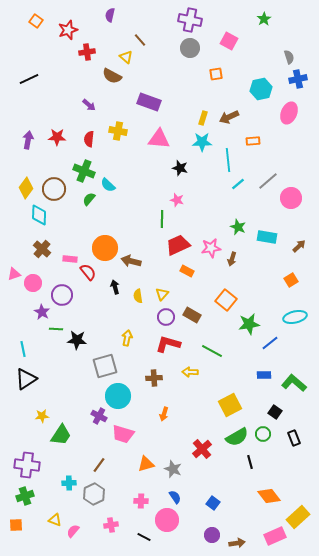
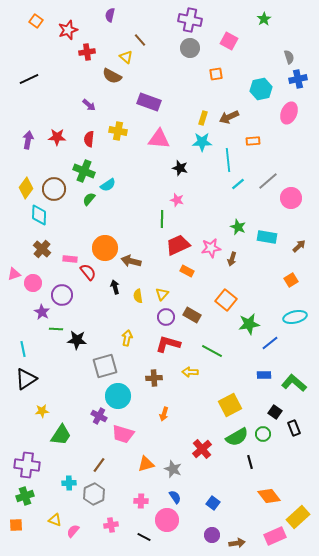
cyan semicircle at (108, 185): rotated 77 degrees counterclockwise
yellow star at (42, 416): moved 5 px up
black rectangle at (294, 438): moved 10 px up
